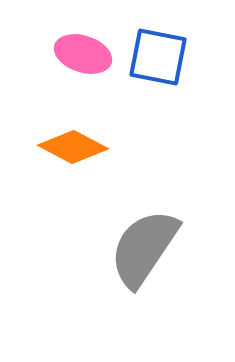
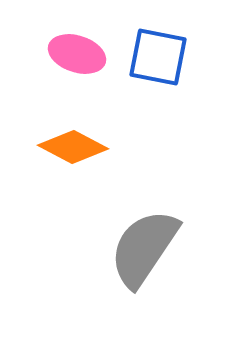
pink ellipse: moved 6 px left
